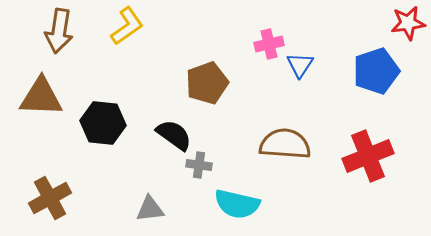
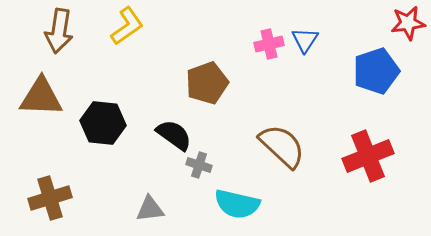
blue triangle: moved 5 px right, 25 px up
brown semicircle: moved 3 px left, 2 px down; rotated 39 degrees clockwise
gray cross: rotated 10 degrees clockwise
brown cross: rotated 12 degrees clockwise
